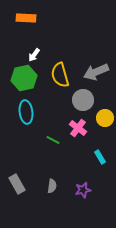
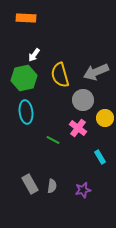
gray rectangle: moved 13 px right
